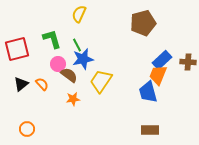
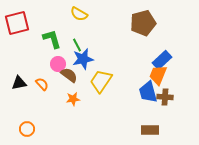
yellow semicircle: rotated 84 degrees counterclockwise
red square: moved 26 px up
brown cross: moved 23 px left, 35 px down
black triangle: moved 2 px left, 1 px up; rotated 28 degrees clockwise
